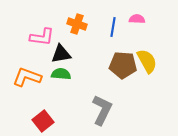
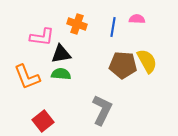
orange L-shape: rotated 132 degrees counterclockwise
